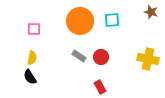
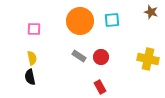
yellow semicircle: rotated 24 degrees counterclockwise
black semicircle: rotated 21 degrees clockwise
